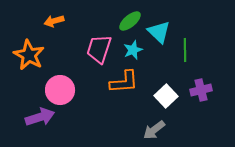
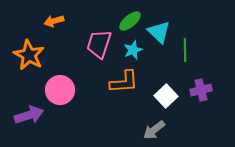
pink trapezoid: moved 5 px up
purple arrow: moved 11 px left, 2 px up
